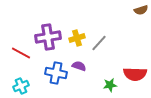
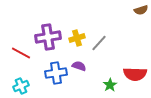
blue cross: rotated 20 degrees counterclockwise
green star: rotated 24 degrees counterclockwise
